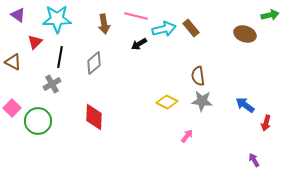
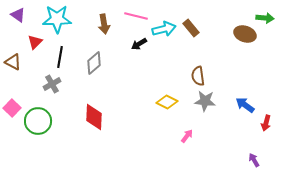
green arrow: moved 5 px left, 3 px down; rotated 18 degrees clockwise
gray star: moved 3 px right
